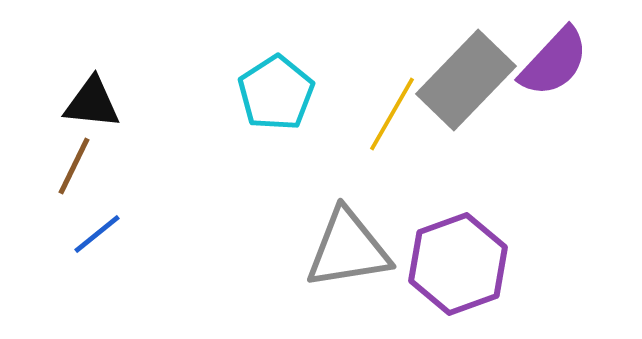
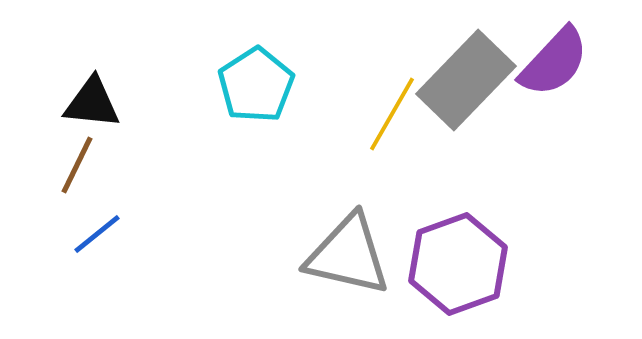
cyan pentagon: moved 20 px left, 8 px up
brown line: moved 3 px right, 1 px up
gray triangle: moved 6 px down; rotated 22 degrees clockwise
